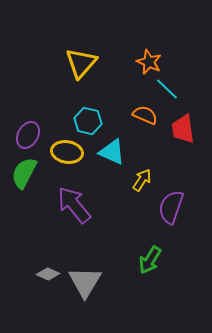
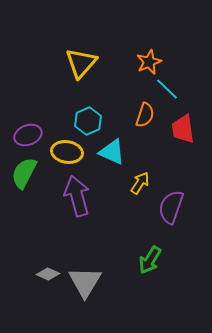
orange star: rotated 25 degrees clockwise
orange semicircle: rotated 85 degrees clockwise
cyan hexagon: rotated 24 degrees clockwise
purple ellipse: rotated 40 degrees clockwise
yellow arrow: moved 2 px left, 3 px down
purple arrow: moved 3 px right, 9 px up; rotated 24 degrees clockwise
